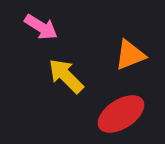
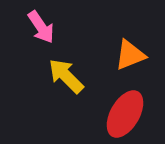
pink arrow: rotated 24 degrees clockwise
red ellipse: moved 4 px right; rotated 27 degrees counterclockwise
